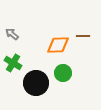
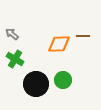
orange diamond: moved 1 px right, 1 px up
green cross: moved 2 px right, 4 px up
green circle: moved 7 px down
black circle: moved 1 px down
